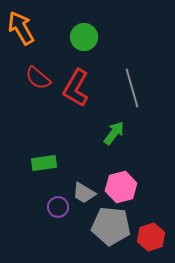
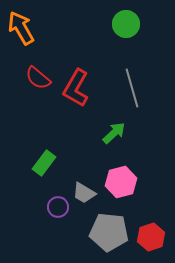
green circle: moved 42 px right, 13 px up
green arrow: rotated 10 degrees clockwise
green rectangle: rotated 45 degrees counterclockwise
pink hexagon: moved 5 px up
gray pentagon: moved 2 px left, 6 px down
